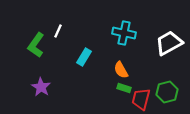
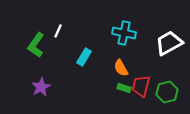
orange semicircle: moved 2 px up
purple star: rotated 12 degrees clockwise
red trapezoid: moved 13 px up
